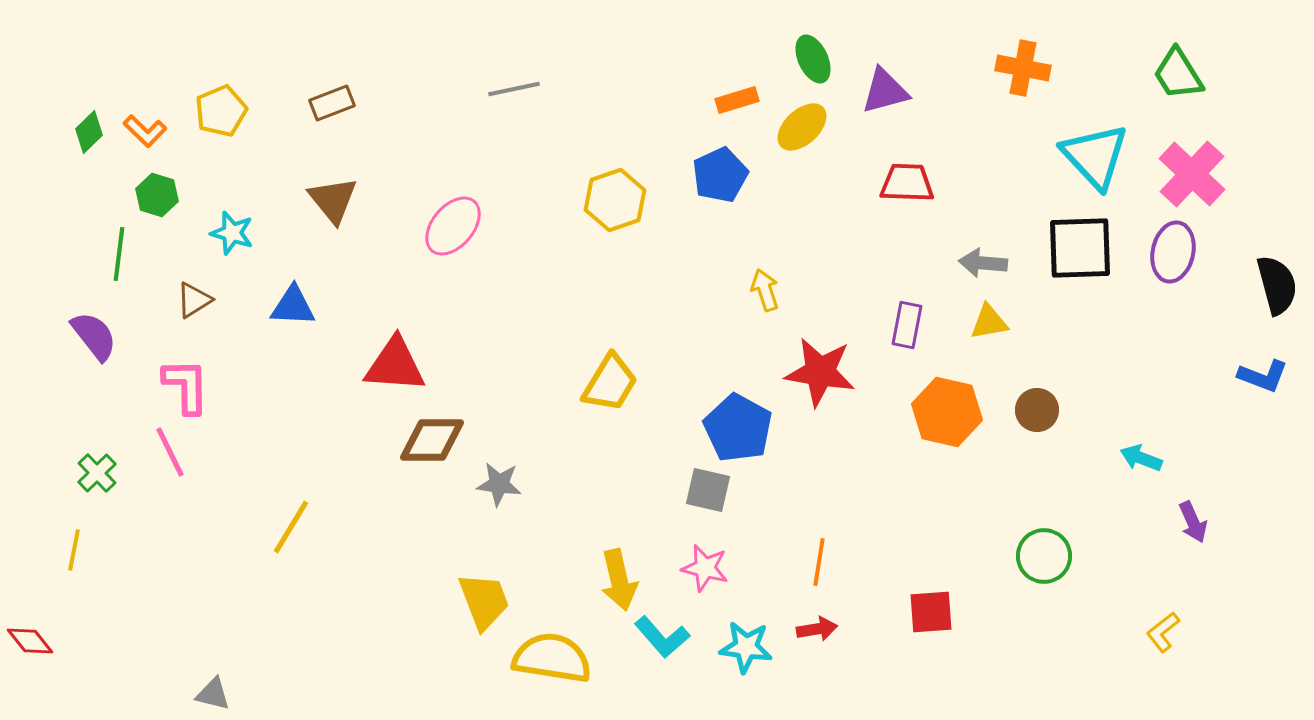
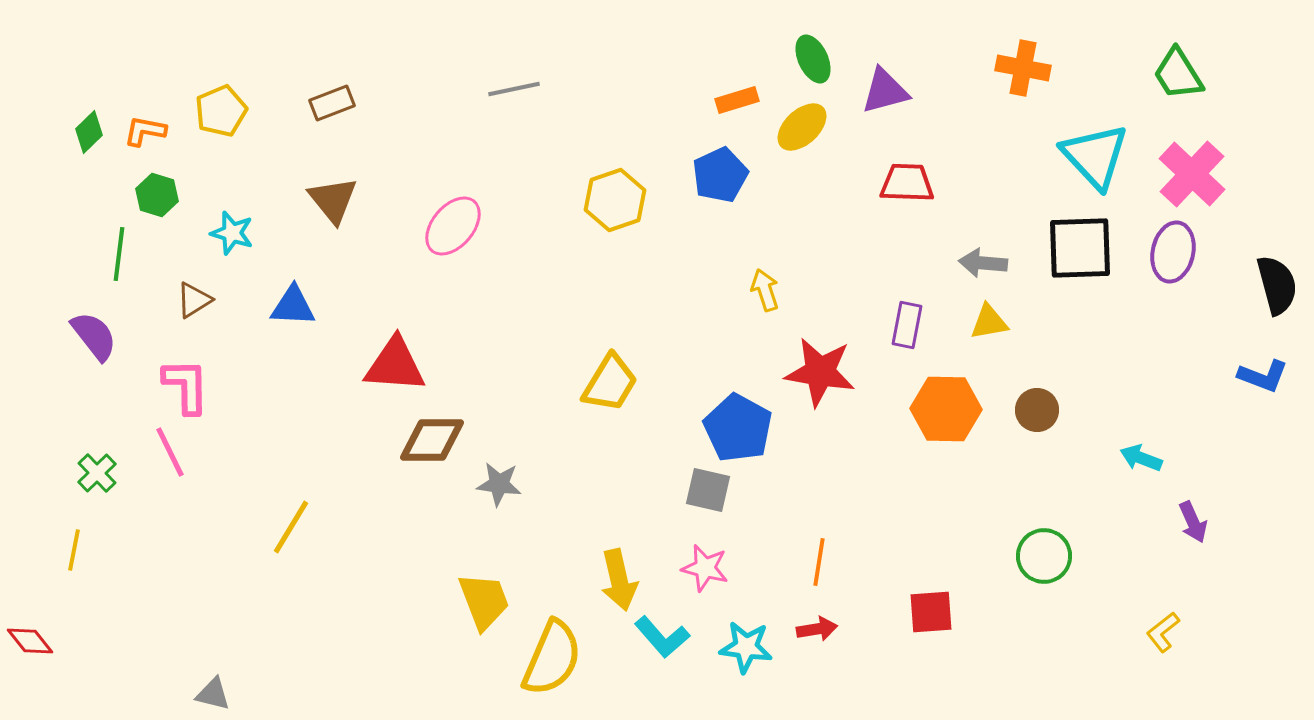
orange L-shape at (145, 131): rotated 147 degrees clockwise
orange hexagon at (947, 412): moved 1 px left, 3 px up; rotated 12 degrees counterclockwise
yellow semicircle at (552, 658): rotated 104 degrees clockwise
